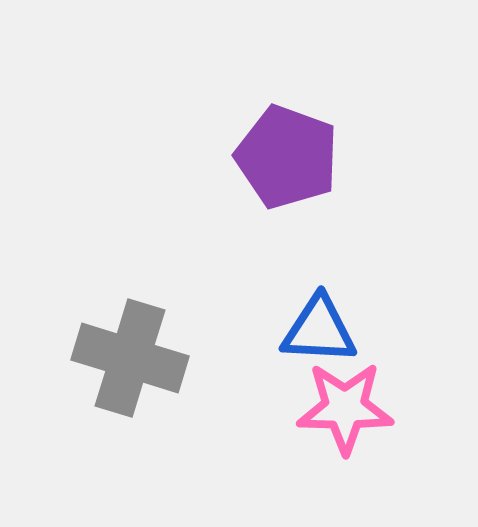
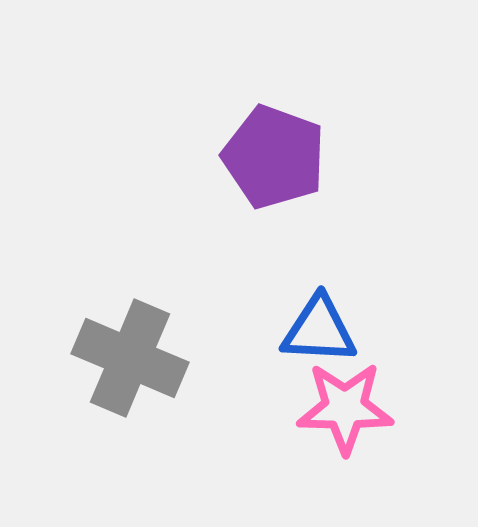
purple pentagon: moved 13 px left
gray cross: rotated 6 degrees clockwise
